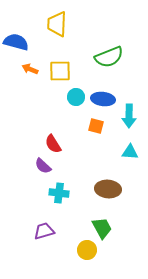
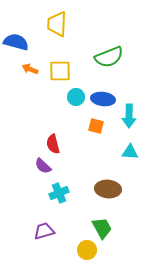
red semicircle: rotated 18 degrees clockwise
cyan cross: rotated 30 degrees counterclockwise
